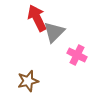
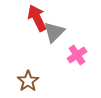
pink cross: rotated 30 degrees clockwise
brown star: rotated 20 degrees counterclockwise
